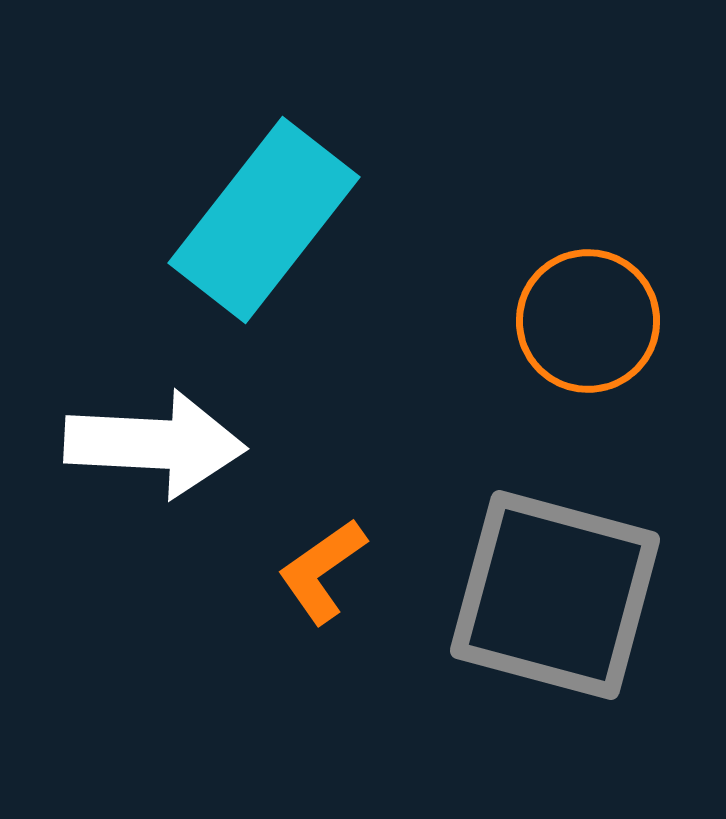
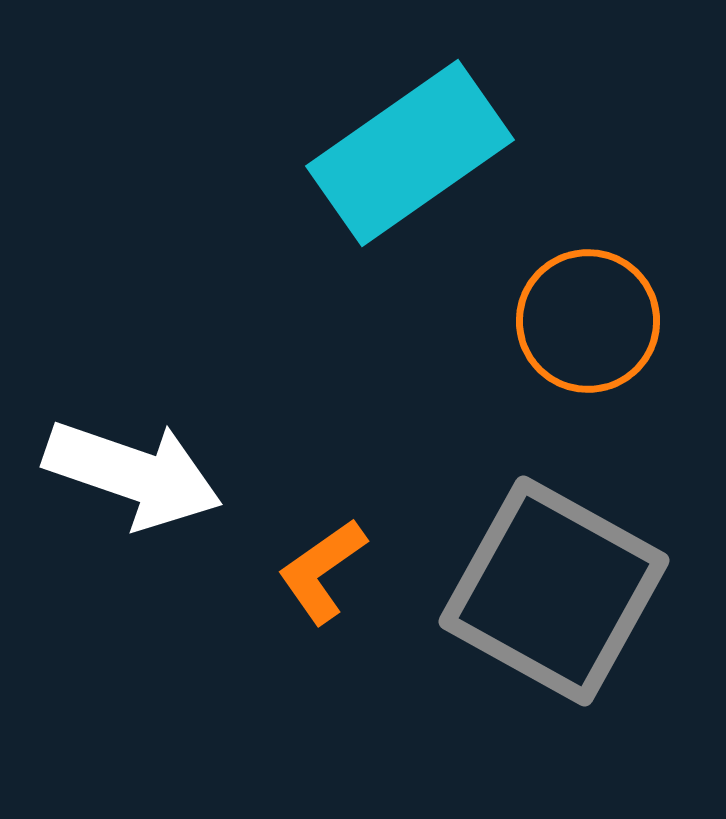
cyan rectangle: moved 146 px right, 67 px up; rotated 17 degrees clockwise
white arrow: moved 22 px left, 30 px down; rotated 16 degrees clockwise
gray square: moved 1 px left, 4 px up; rotated 14 degrees clockwise
